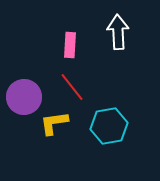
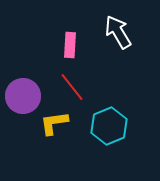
white arrow: rotated 28 degrees counterclockwise
purple circle: moved 1 px left, 1 px up
cyan hexagon: rotated 12 degrees counterclockwise
